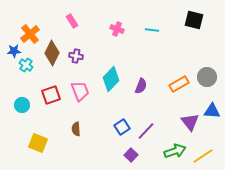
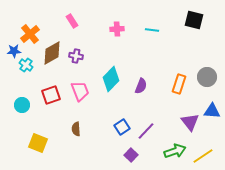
pink cross: rotated 24 degrees counterclockwise
brown diamond: rotated 35 degrees clockwise
orange rectangle: rotated 42 degrees counterclockwise
